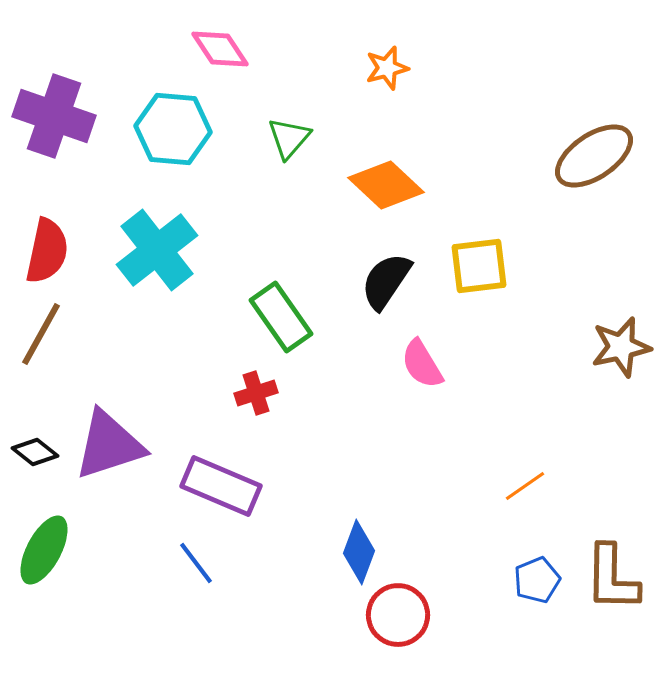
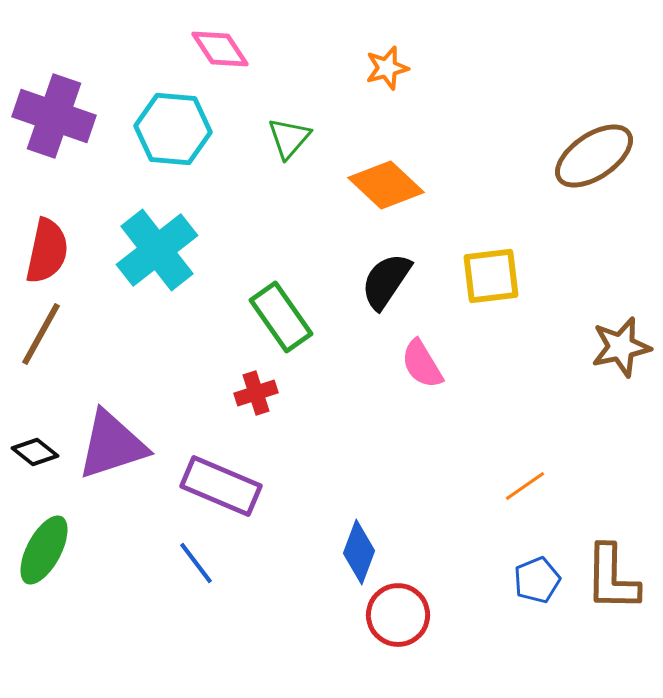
yellow square: moved 12 px right, 10 px down
purple triangle: moved 3 px right
